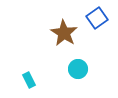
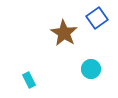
cyan circle: moved 13 px right
